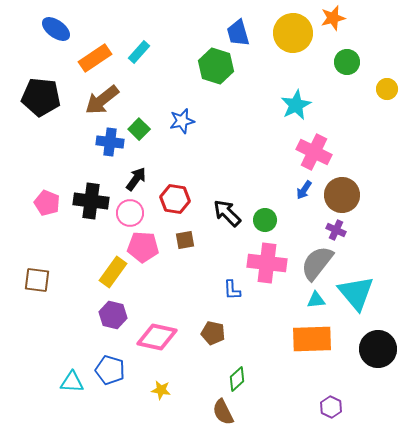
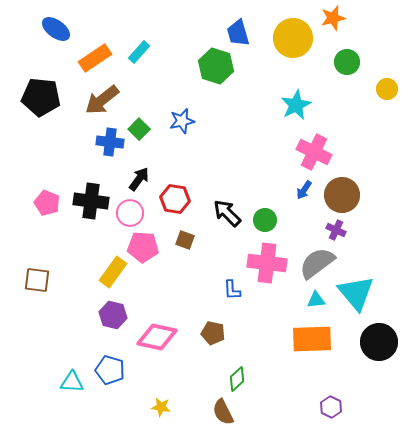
yellow circle at (293, 33): moved 5 px down
black arrow at (136, 179): moved 3 px right
brown square at (185, 240): rotated 30 degrees clockwise
gray semicircle at (317, 263): rotated 15 degrees clockwise
black circle at (378, 349): moved 1 px right, 7 px up
yellow star at (161, 390): moved 17 px down
